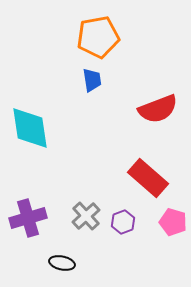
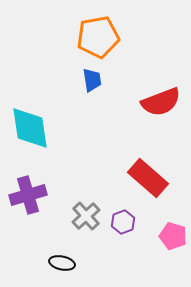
red semicircle: moved 3 px right, 7 px up
purple cross: moved 23 px up
pink pentagon: moved 14 px down
